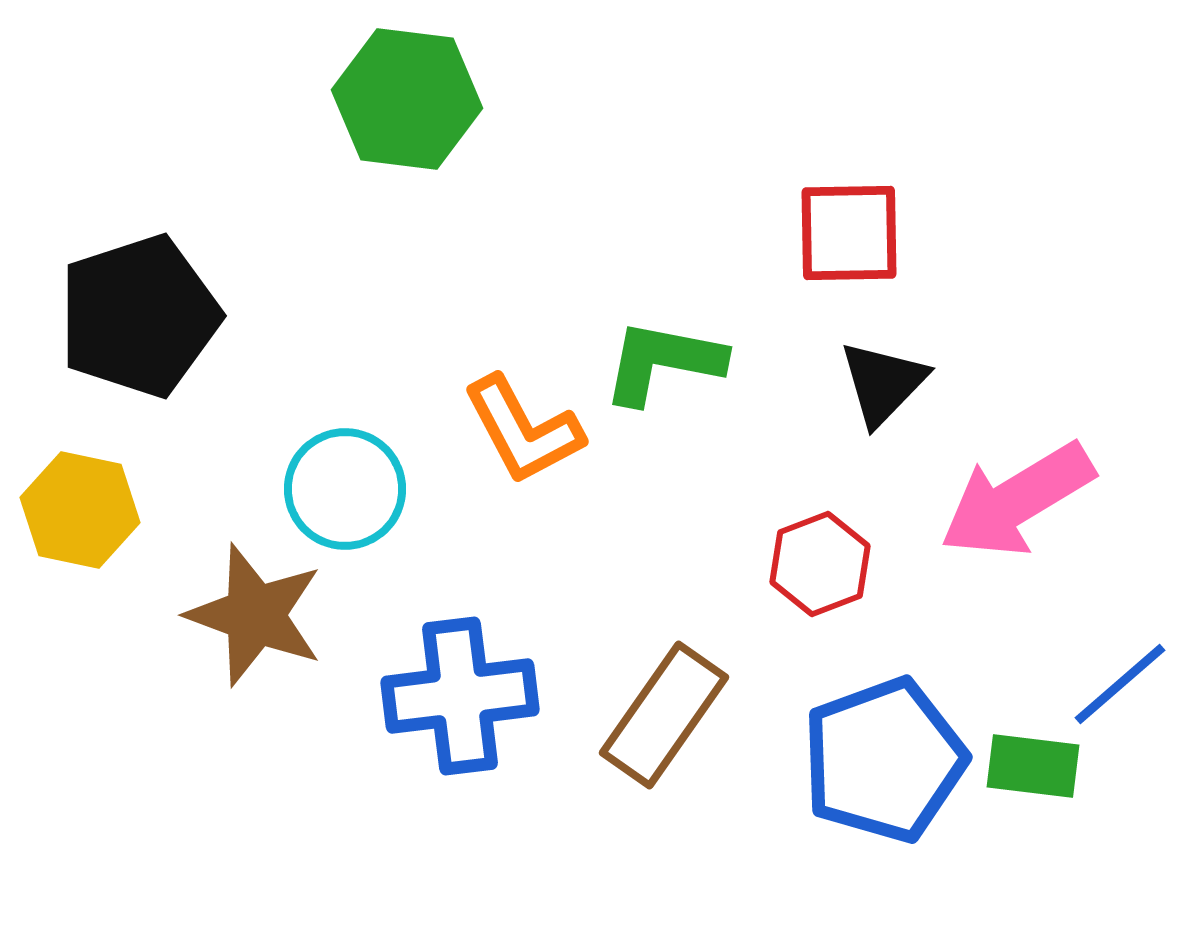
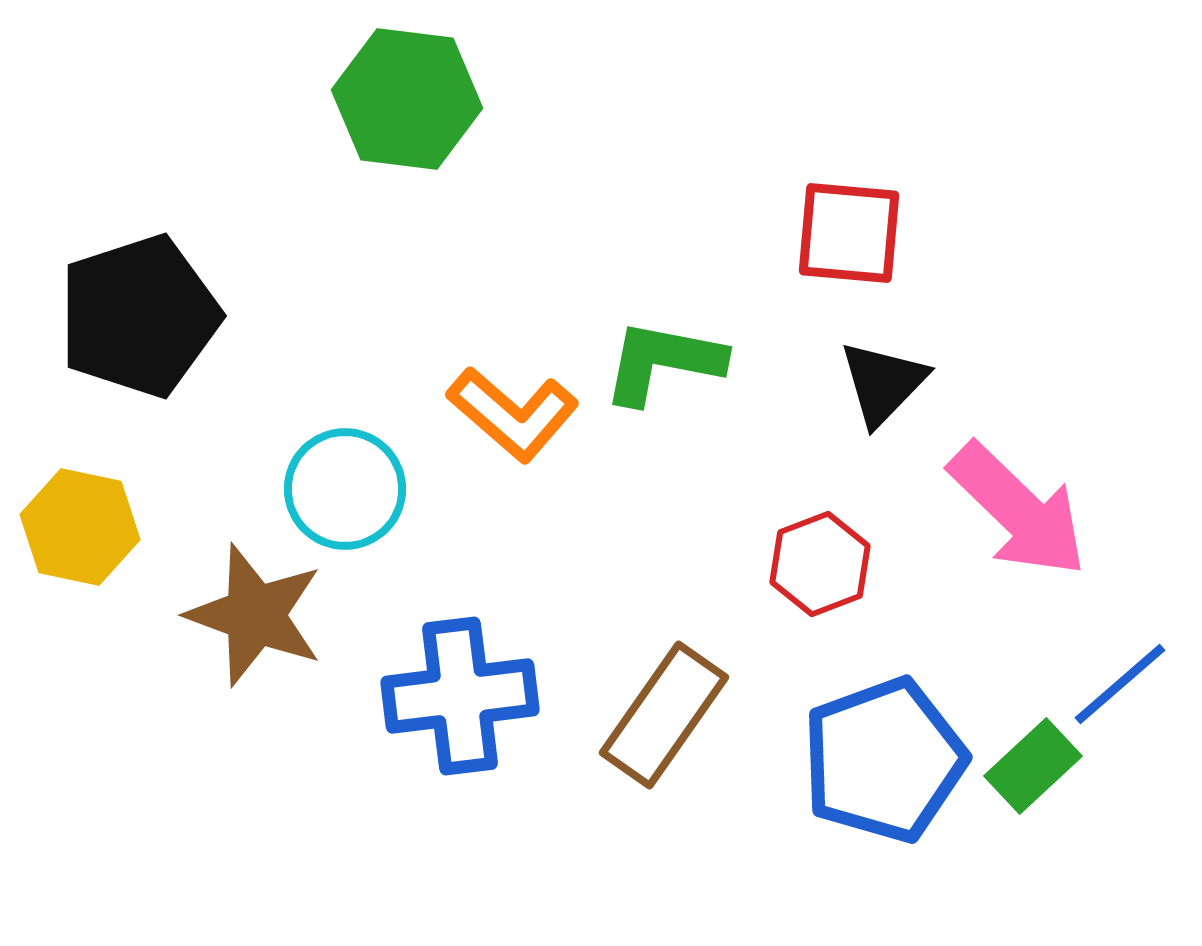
red square: rotated 6 degrees clockwise
orange L-shape: moved 10 px left, 16 px up; rotated 21 degrees counterclockwise
pink arrow: moved 1 px right, 10 px down; rotated 105 degrees counterclockwise
yellow hexagon: moved 17 px down
green rectangle: rotated 50 degrees counterclockwise
